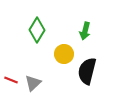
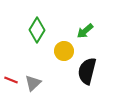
green arrow: rotated 36 degrees clockwise
yellow circle: moved 3 px up
